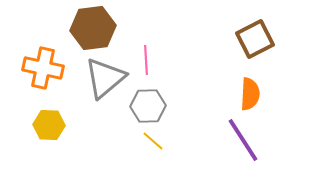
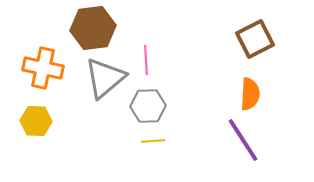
yellow hexagon: moved 13 px left, 4 px up
yellow line: rotated 45 degrees counterclockwise
